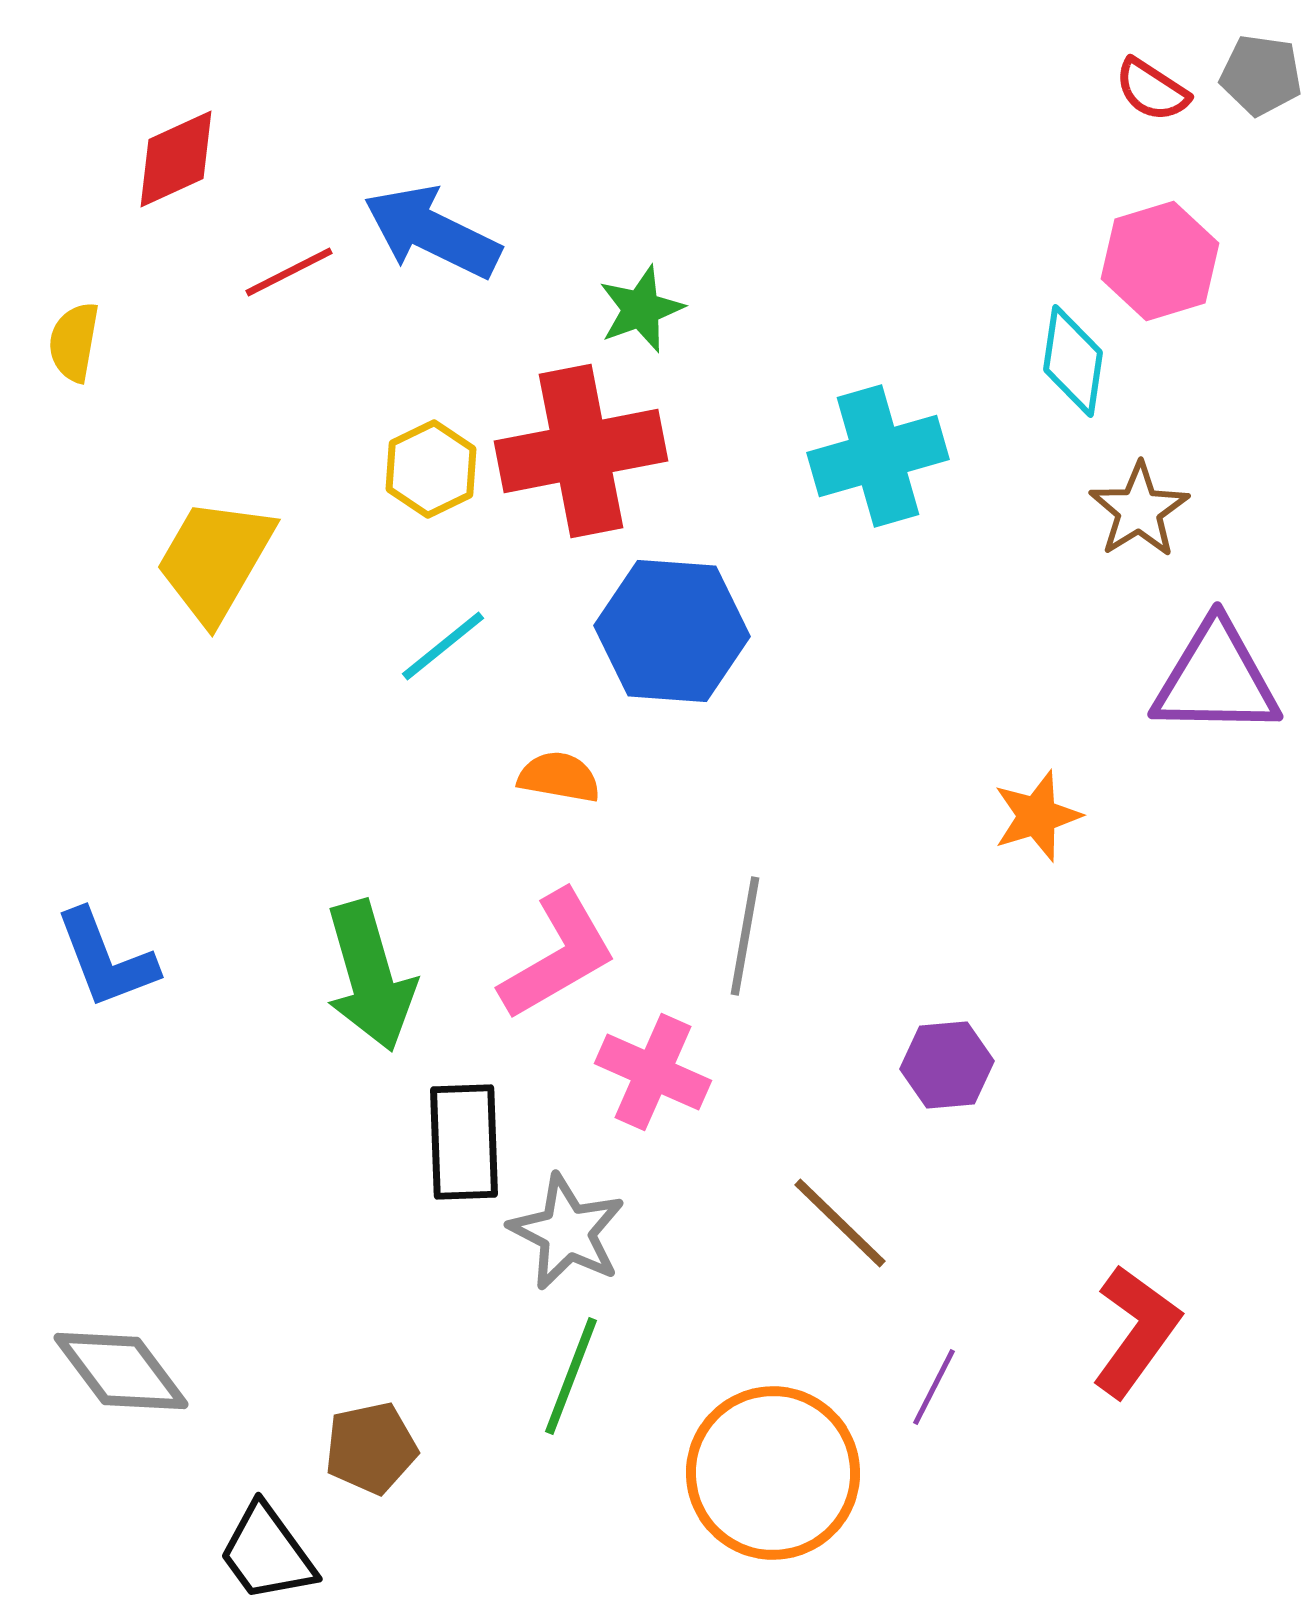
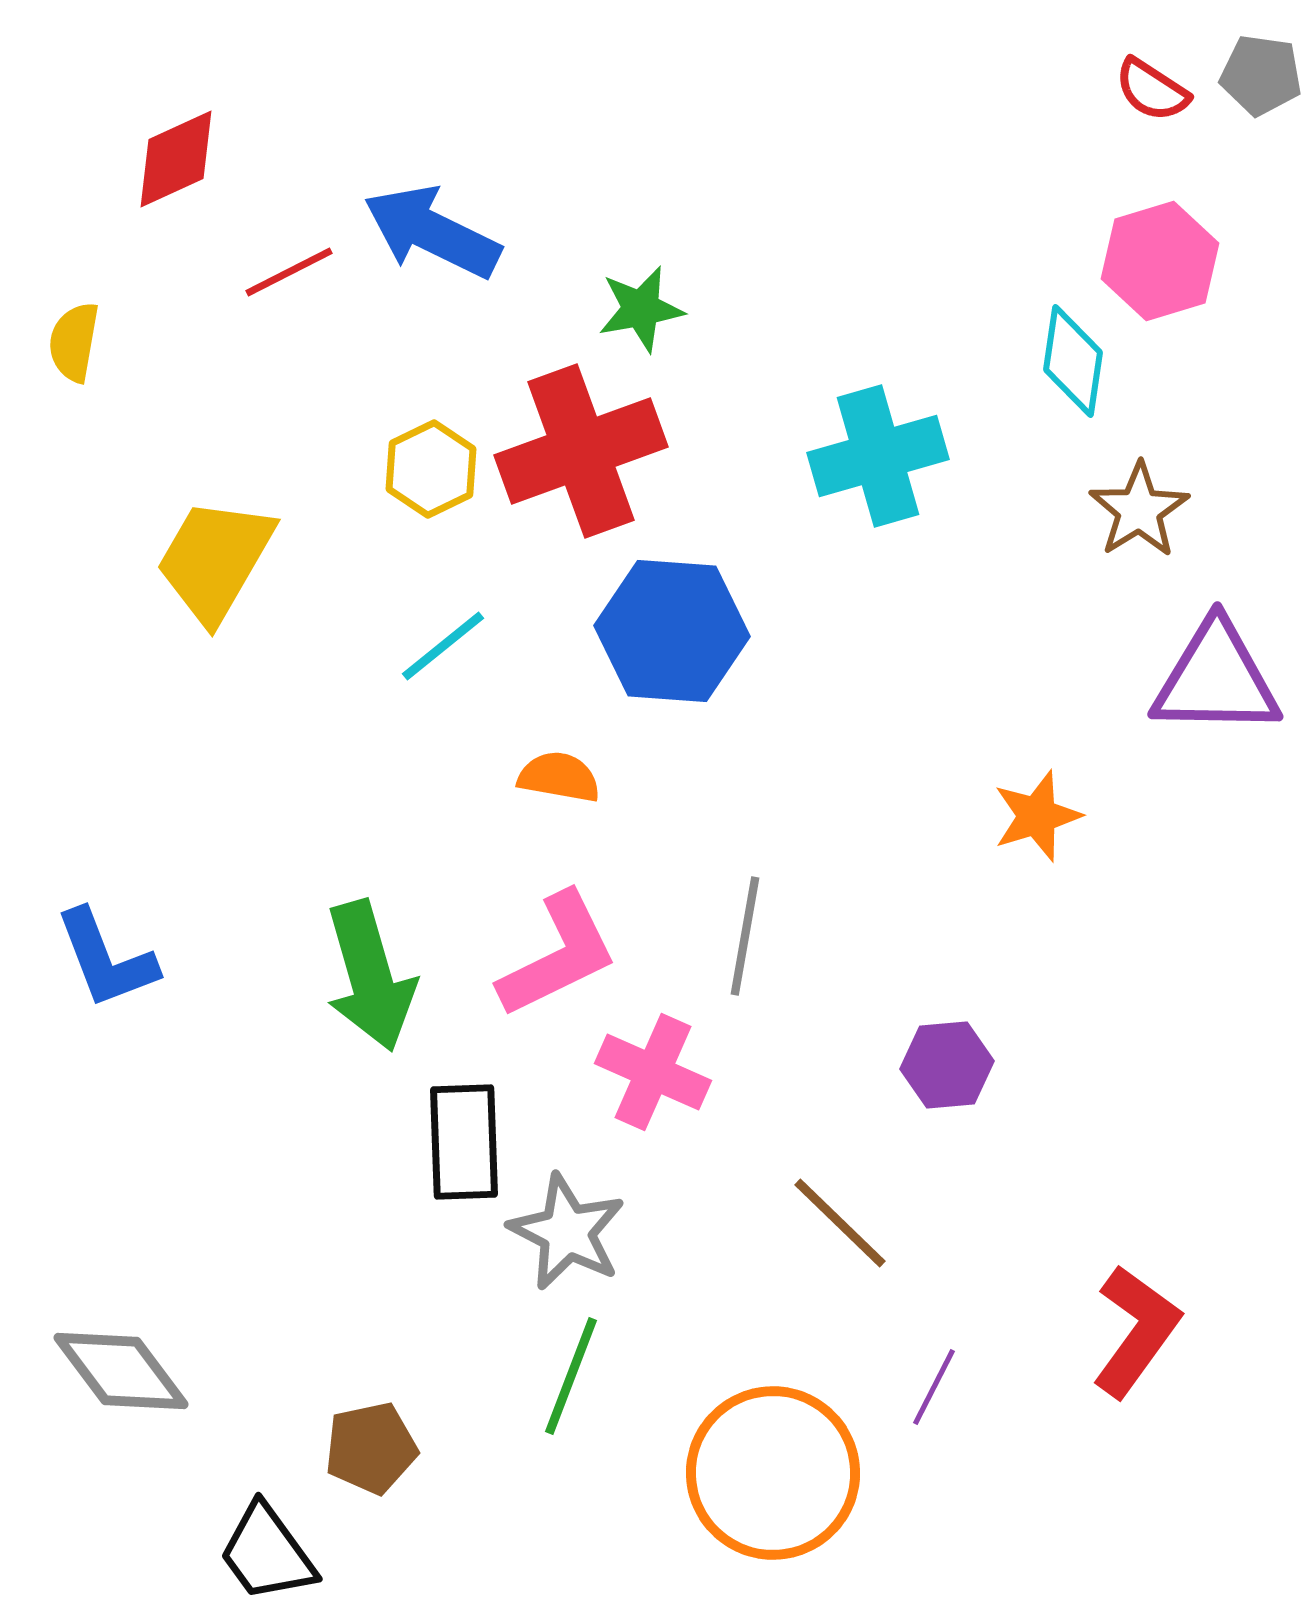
green star: rotated 10 degrees clockwise
red cross: rotated 9 degrees counterclockwise
pink L-shape: rotated 4 degrees clockwise
